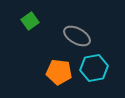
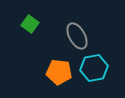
green square: moved 3 px down; rotated 18 degrees counterclockwise
gray ellipse: rotated 32 degrees clockwise
